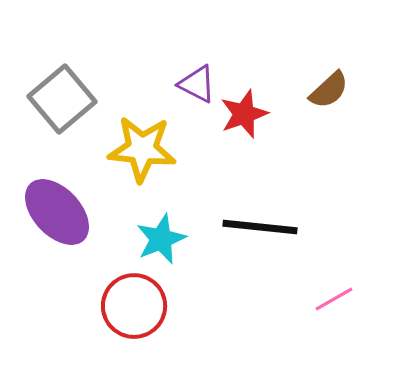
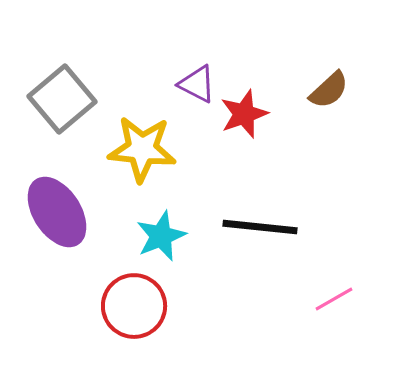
purple ellipse: rotated 10 degrees clockwise
cyan star: moved 3 px up
